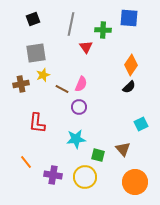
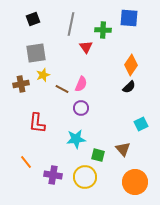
purple circle: moved 2 px right, 1 px down
